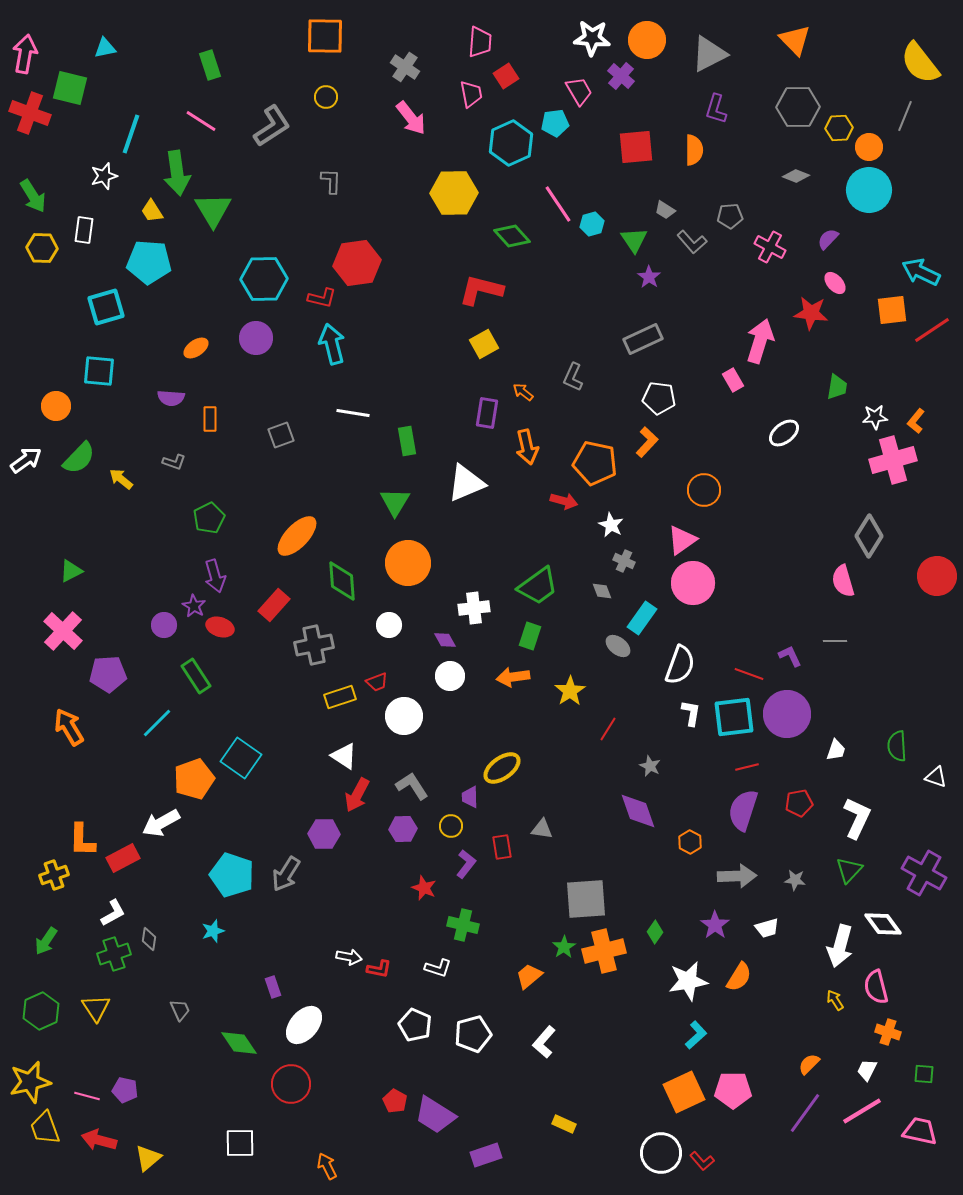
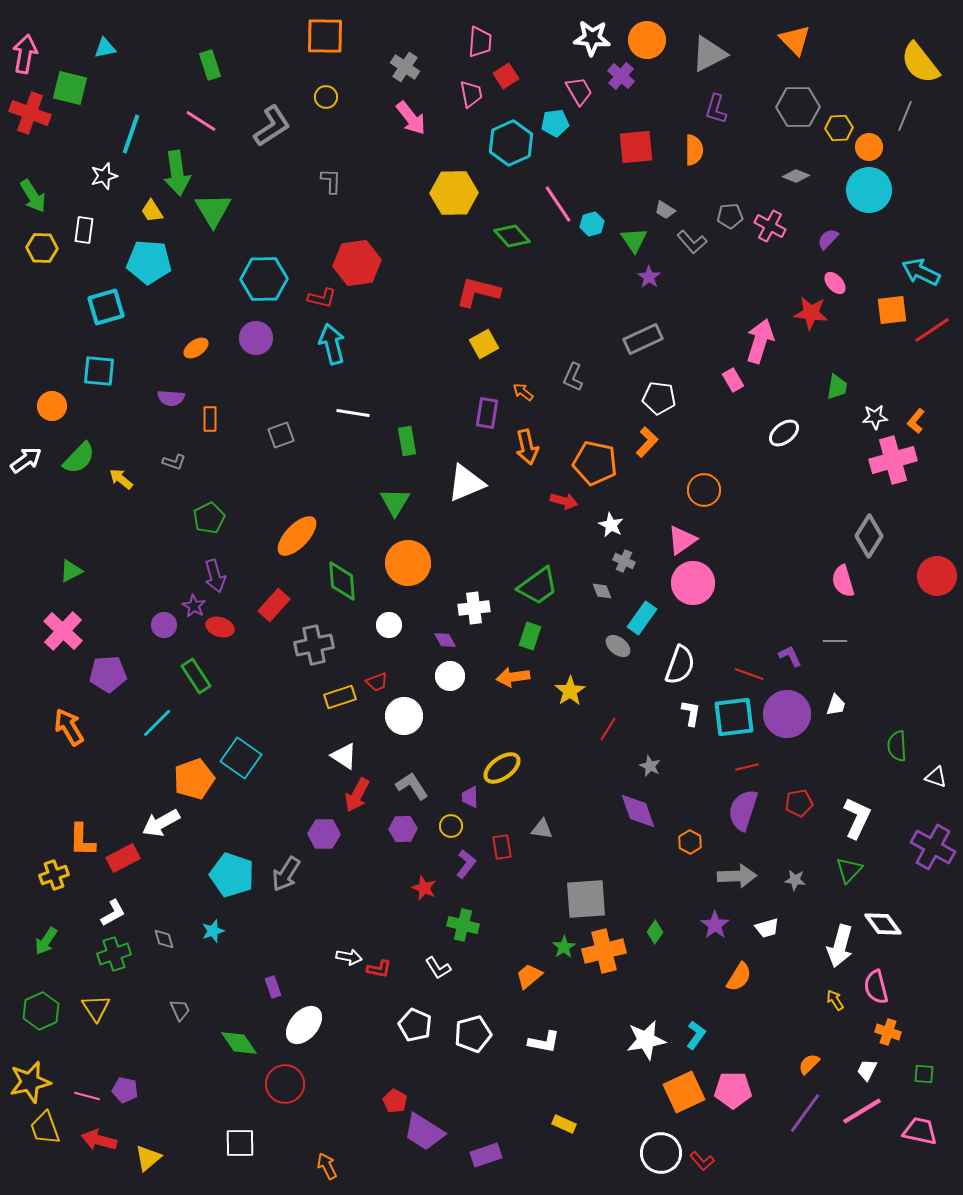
pink cross at (770, 247): moved 21 px up
red L-shape at (481, 290): moved 3 px left, 2 px down
orange circle at (56, 406): moved 4 px left
white trapezoid at (836, 750): moved 45 px up
purple cross at (924, 873): moved 9 px right, 26 px up
gray diamond at (149, 939): moved 15 px right; rotated 25 degrees counterclockwise
white L-shape at (438, 968): rotated 40 degrees clockwise
white star at (688, 981): moved 42 px left, 59 px down
cyan L-shape at (696, 1035): rotated 12 degrees counterclockwise
white L-shape at (544, 1042): rotated 120 degrees counterclockwise
red circle at (291, 1084): moved 6 px left
purple trapezoid at (435, 1115): moved 11 px left, 17 px down
